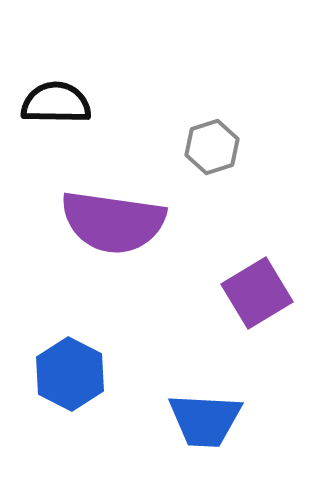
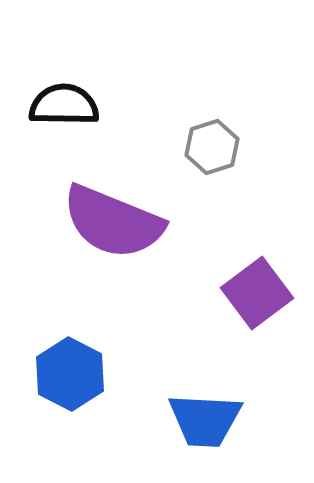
black semicircle: moved 8 px right, 2 px down
purple semicircle: rotated 14 degrees clockwise
purple square: rotated 6 degrees counterclockwise
